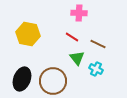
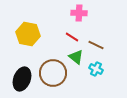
brown line: moved 2 px left, 1 px down
green triangle: moved 1 px left, 1 px up; rotated 14 degrees counterclockwise
brown circle: moved 8 px up
